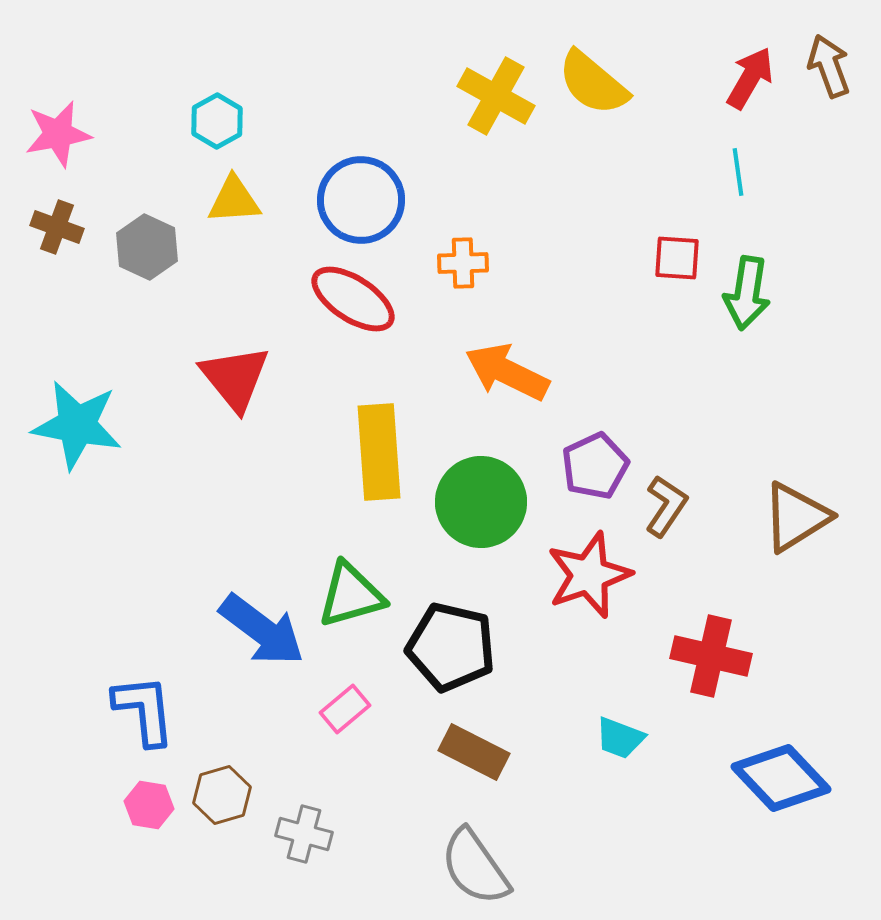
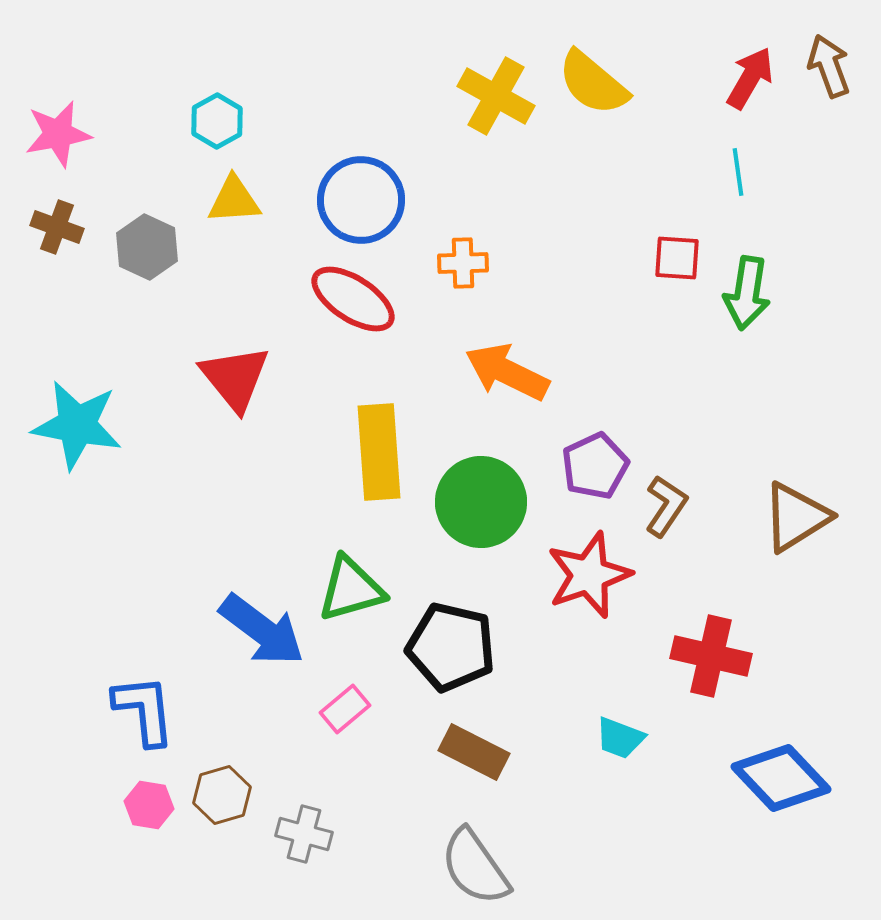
green triangle: moved 6 px up
